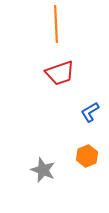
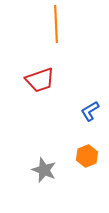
red trapezoid: moved 20 px left, 7 px down
blue L-shape: moved 1 px up
gray star: moved 1 px right
